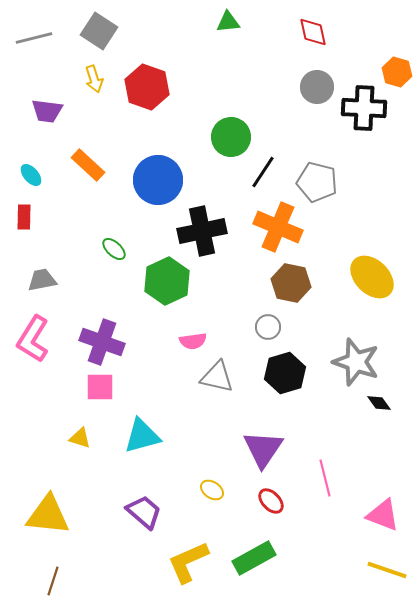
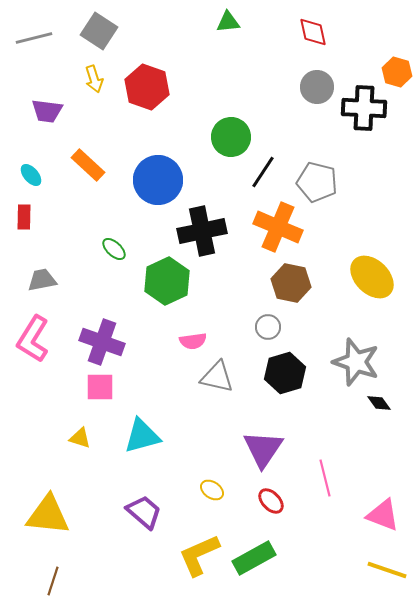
yellow L-shape at (188, 562): moved 11 px right, 7 px up
